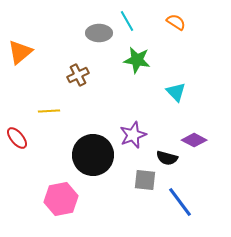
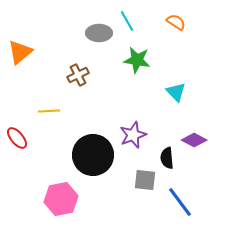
black semicircle: rotated 70 degrees clockwise
